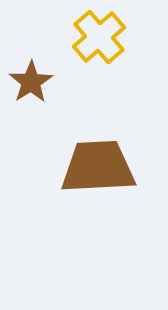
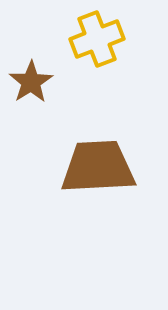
yellow cross: moved 2 px left, 2 px down; rotated 20 degrees clockwise
